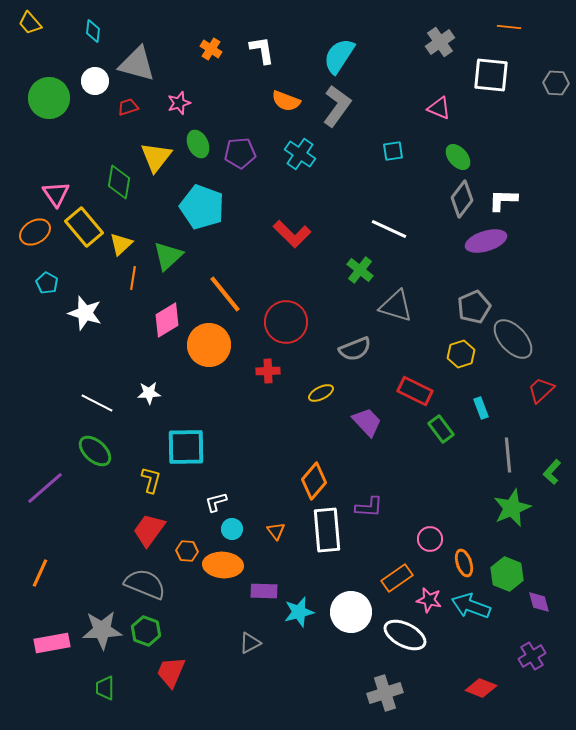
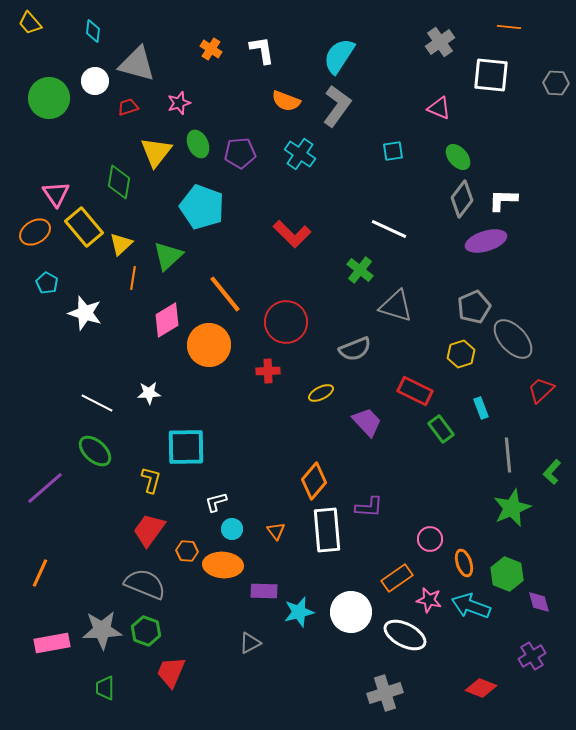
yellow triangle at (156, 157): moved 5 px up
